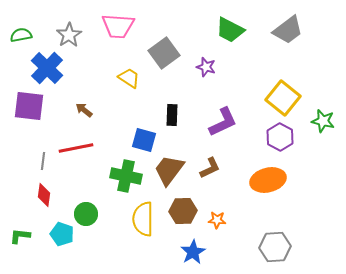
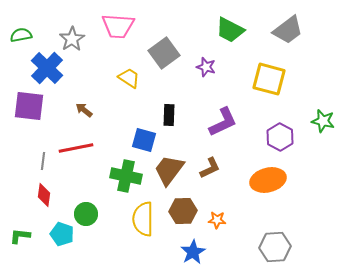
gray star: moved 3 px right, 4 px down
yellow square: moved 14 px left, 19 px up; rotated 24 degrees counterclockwise
black rectangle: moved 3 px left
